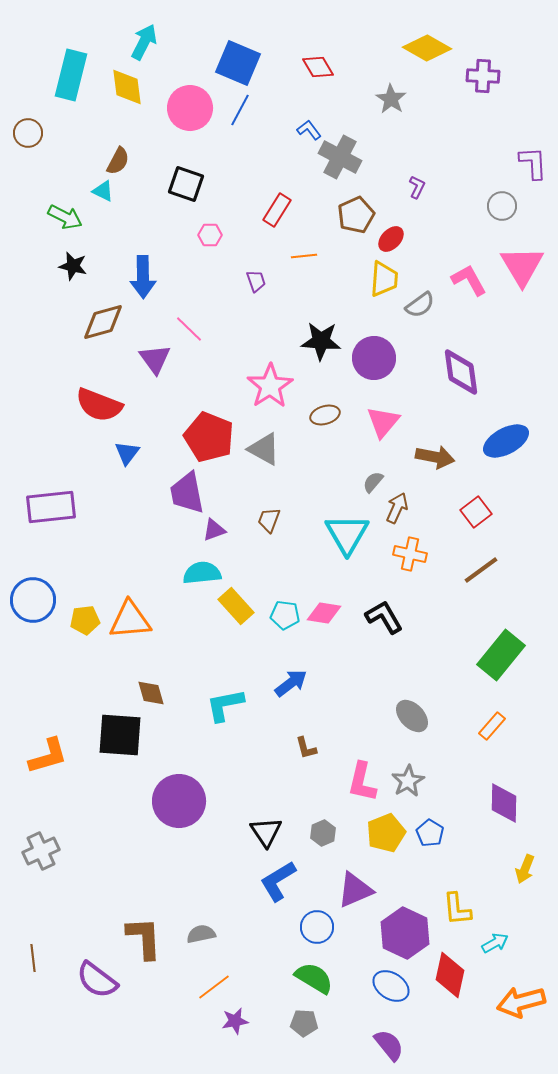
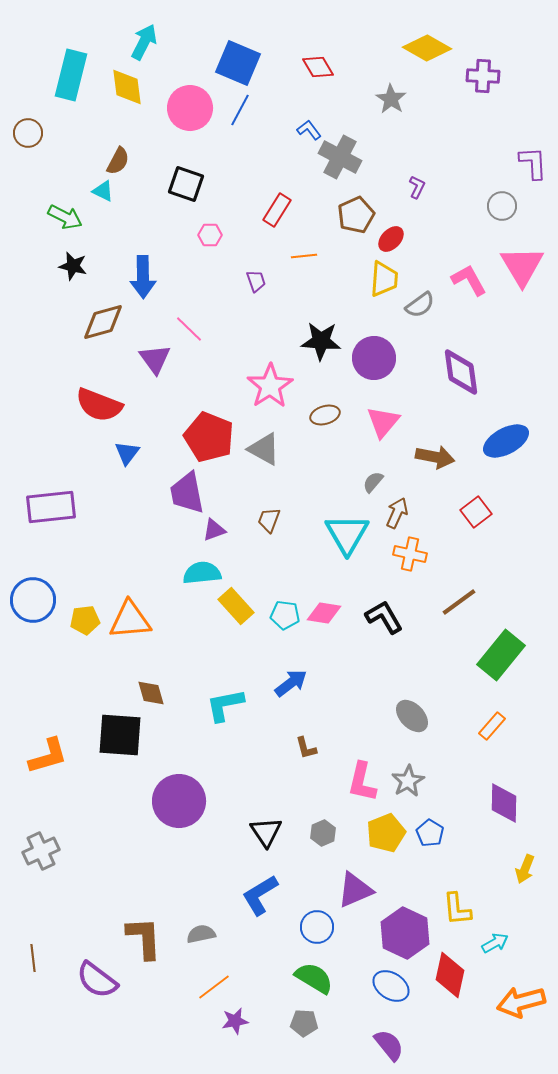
brown arrow at (397, 508): moved 5 px down
brown line at (481, 570): moved 22 px left, 32 px down
blue L-shape at (278, 881): moved 18 px left, 14 px down
